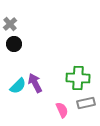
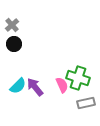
gray cross: moved 2 px right, 1 px down
green cross: rotated 15 degrees clockwise
purple arrow: moved 4 px down; rotated 12 degrees counterclockwise
pink semicircle: moved 25 px up
